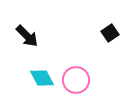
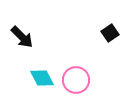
black arrow: moved 5 px left, 1 px down
